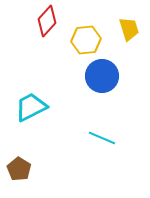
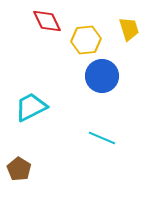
red diamond: rotated 68 degrees counterclockwise
